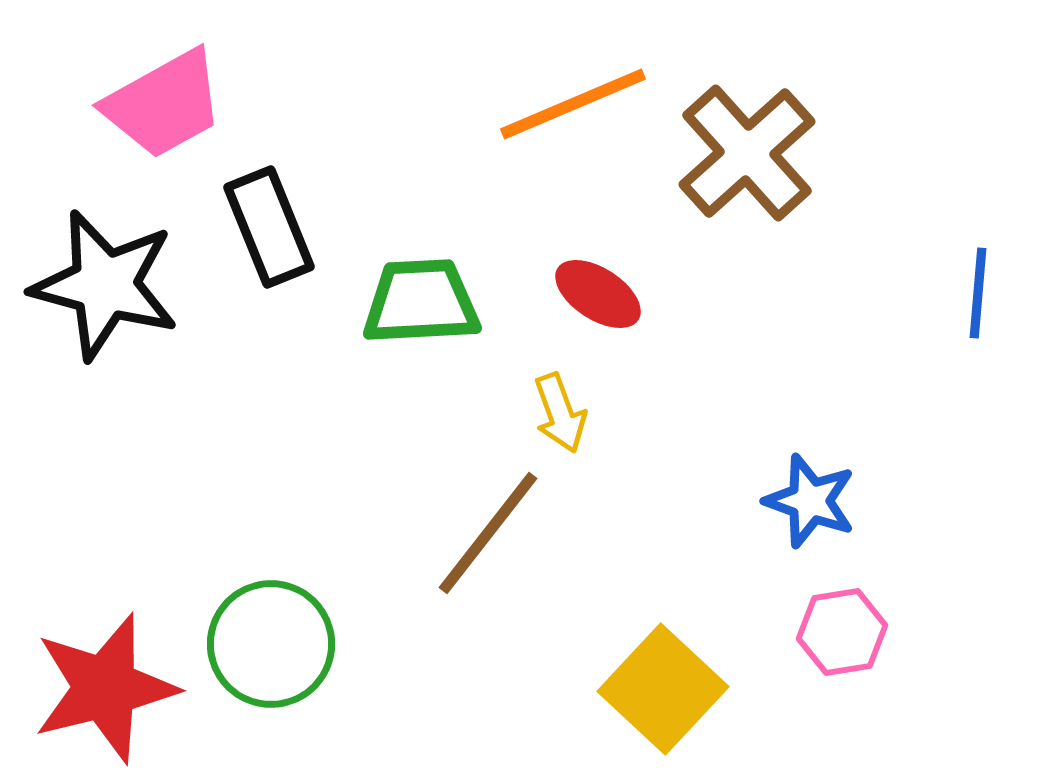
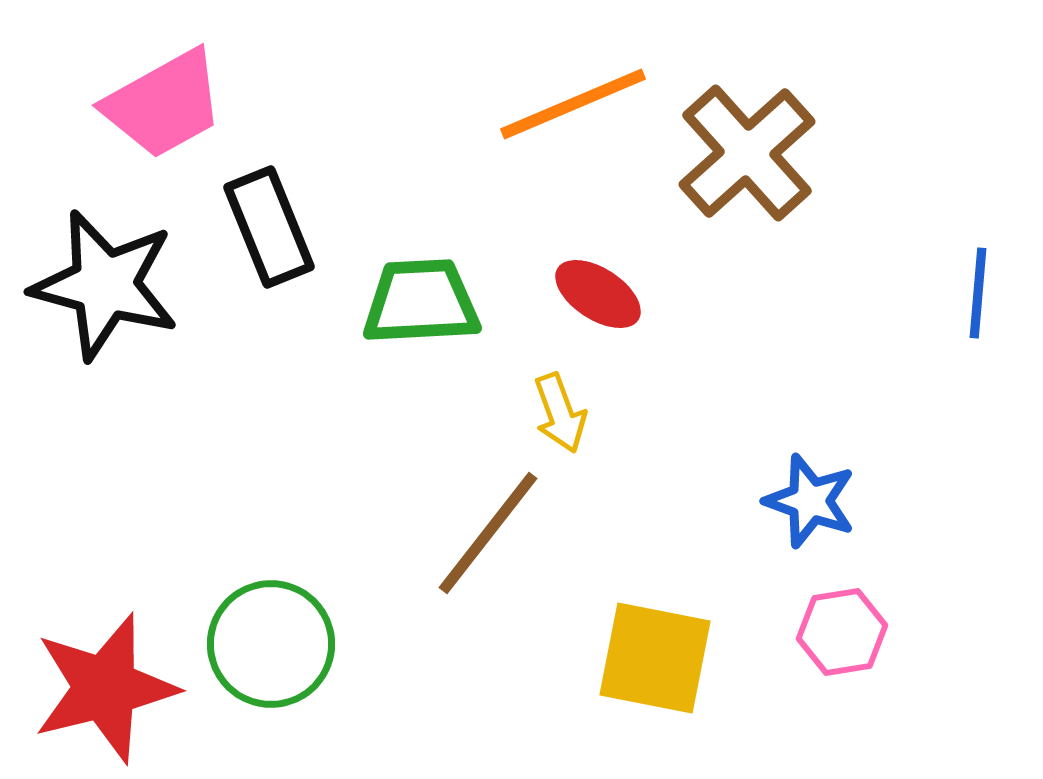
yellow square: moved 8 px left, 31 px up; rotated 32 degrees counterclockwise
